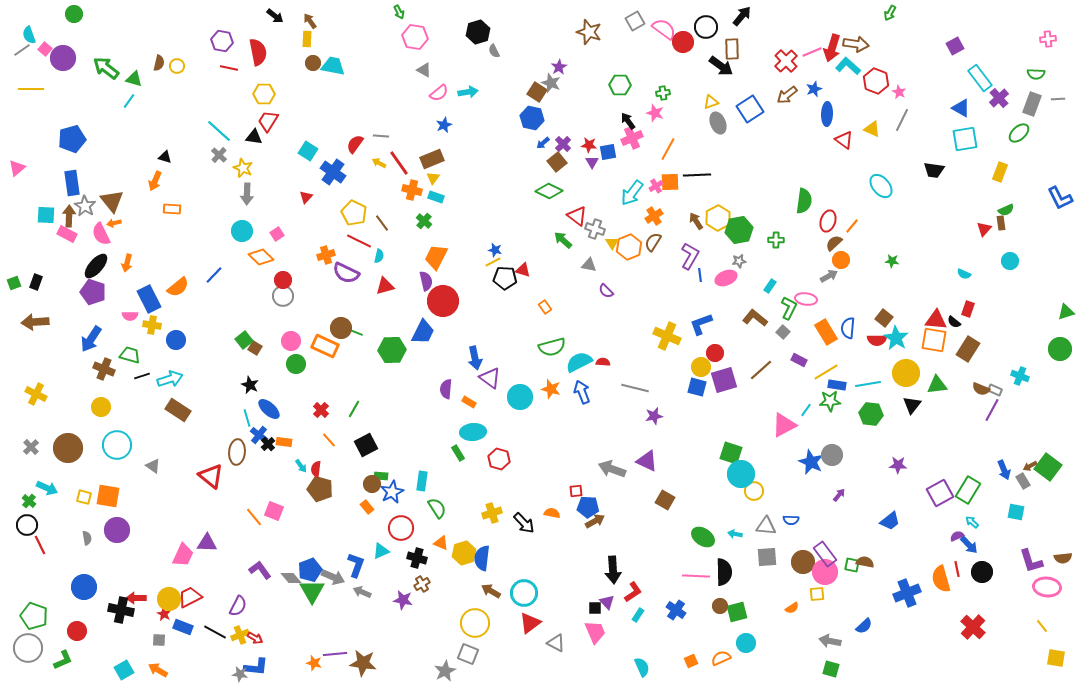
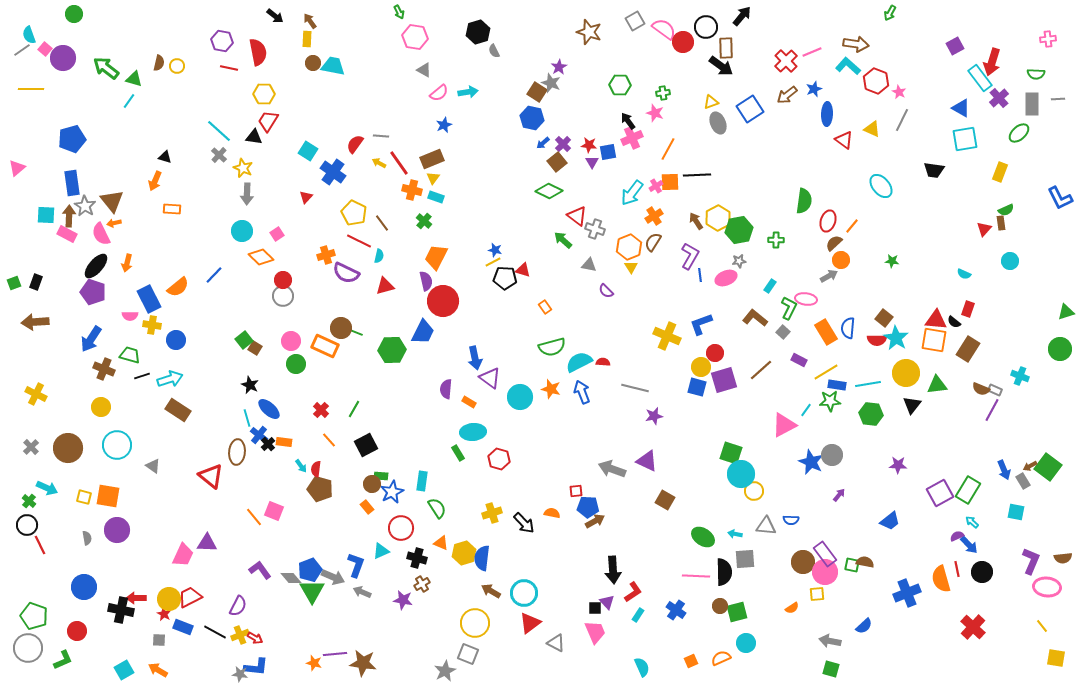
red arrow at (832, 48): moved 160 px right, 14 px down
brown rectangle at (732, 49): moved 6 px left, 1 px up
gray rectangle at (1032, 104): rotated 20 degrees counterclockwise
yellow triangle at (612, 243): moved 19 px right, 24 px down
gray square at (767, 557): moved 22 px left, 2 px down
purple L-shape at (1031, 561): rotated 140 degrees counterclockwise
